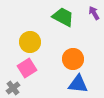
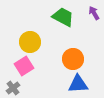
pink square: moved 3 px left, 2 px up
blue triangle: rotated 10 degrees counterclockwise
